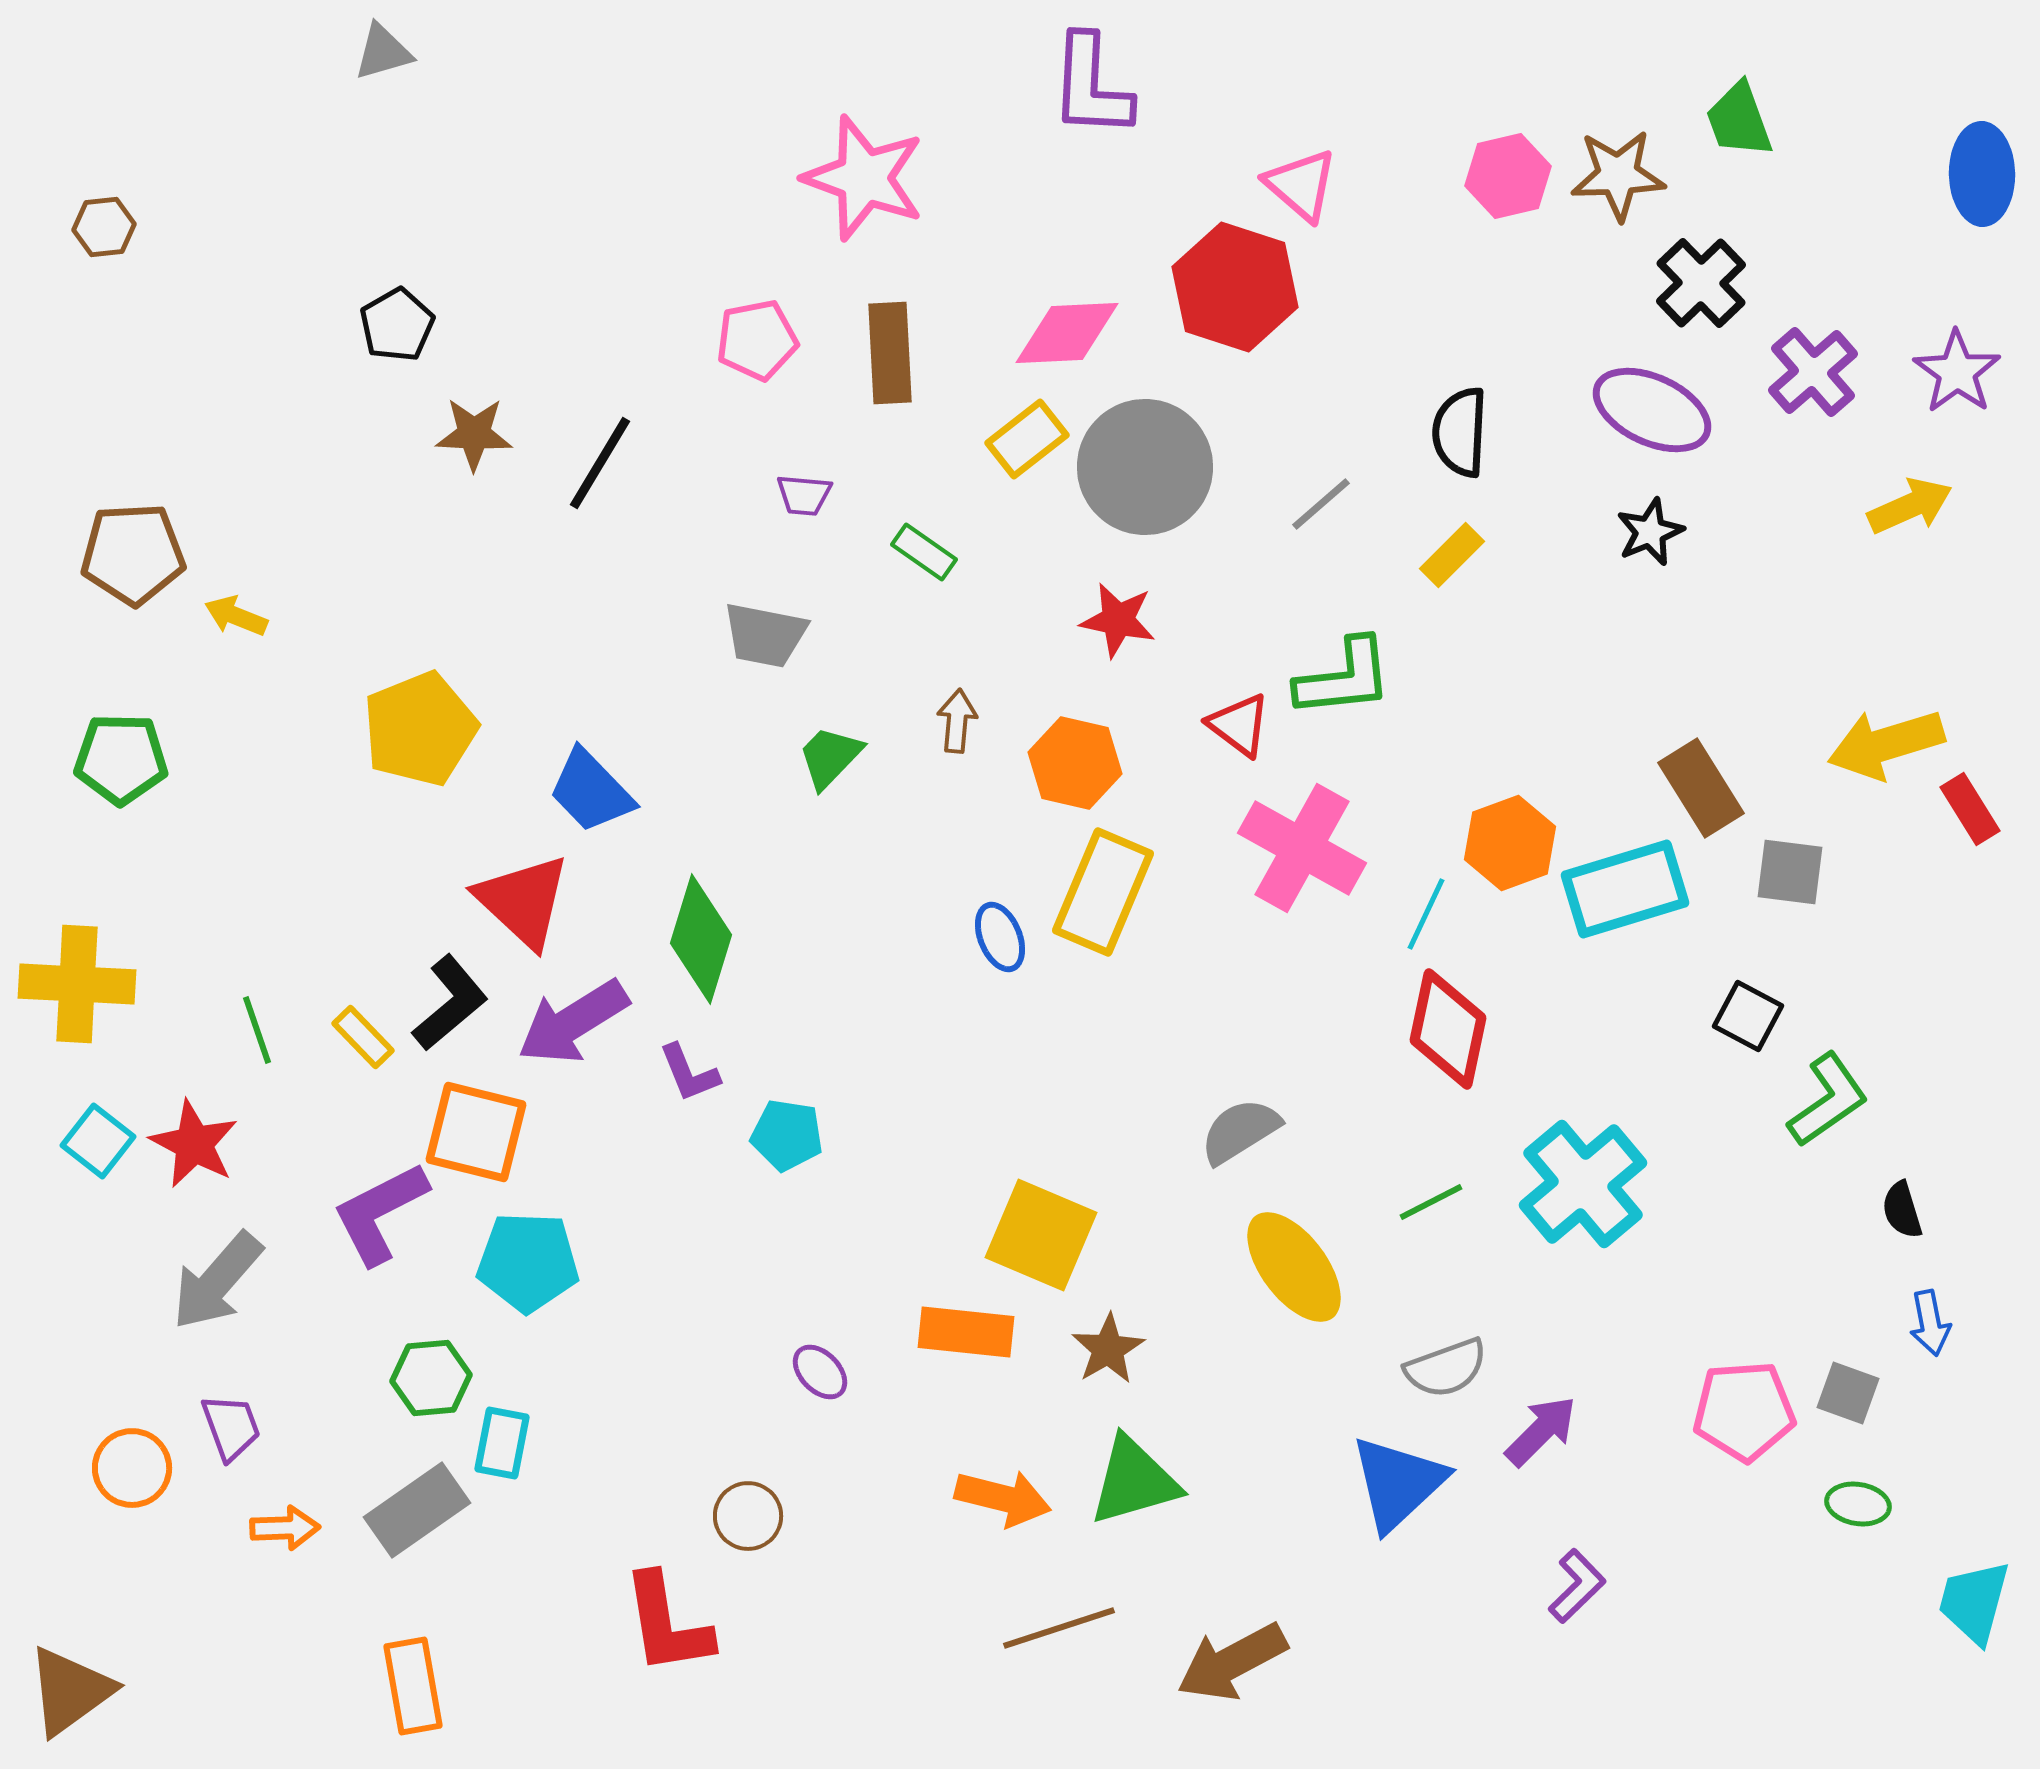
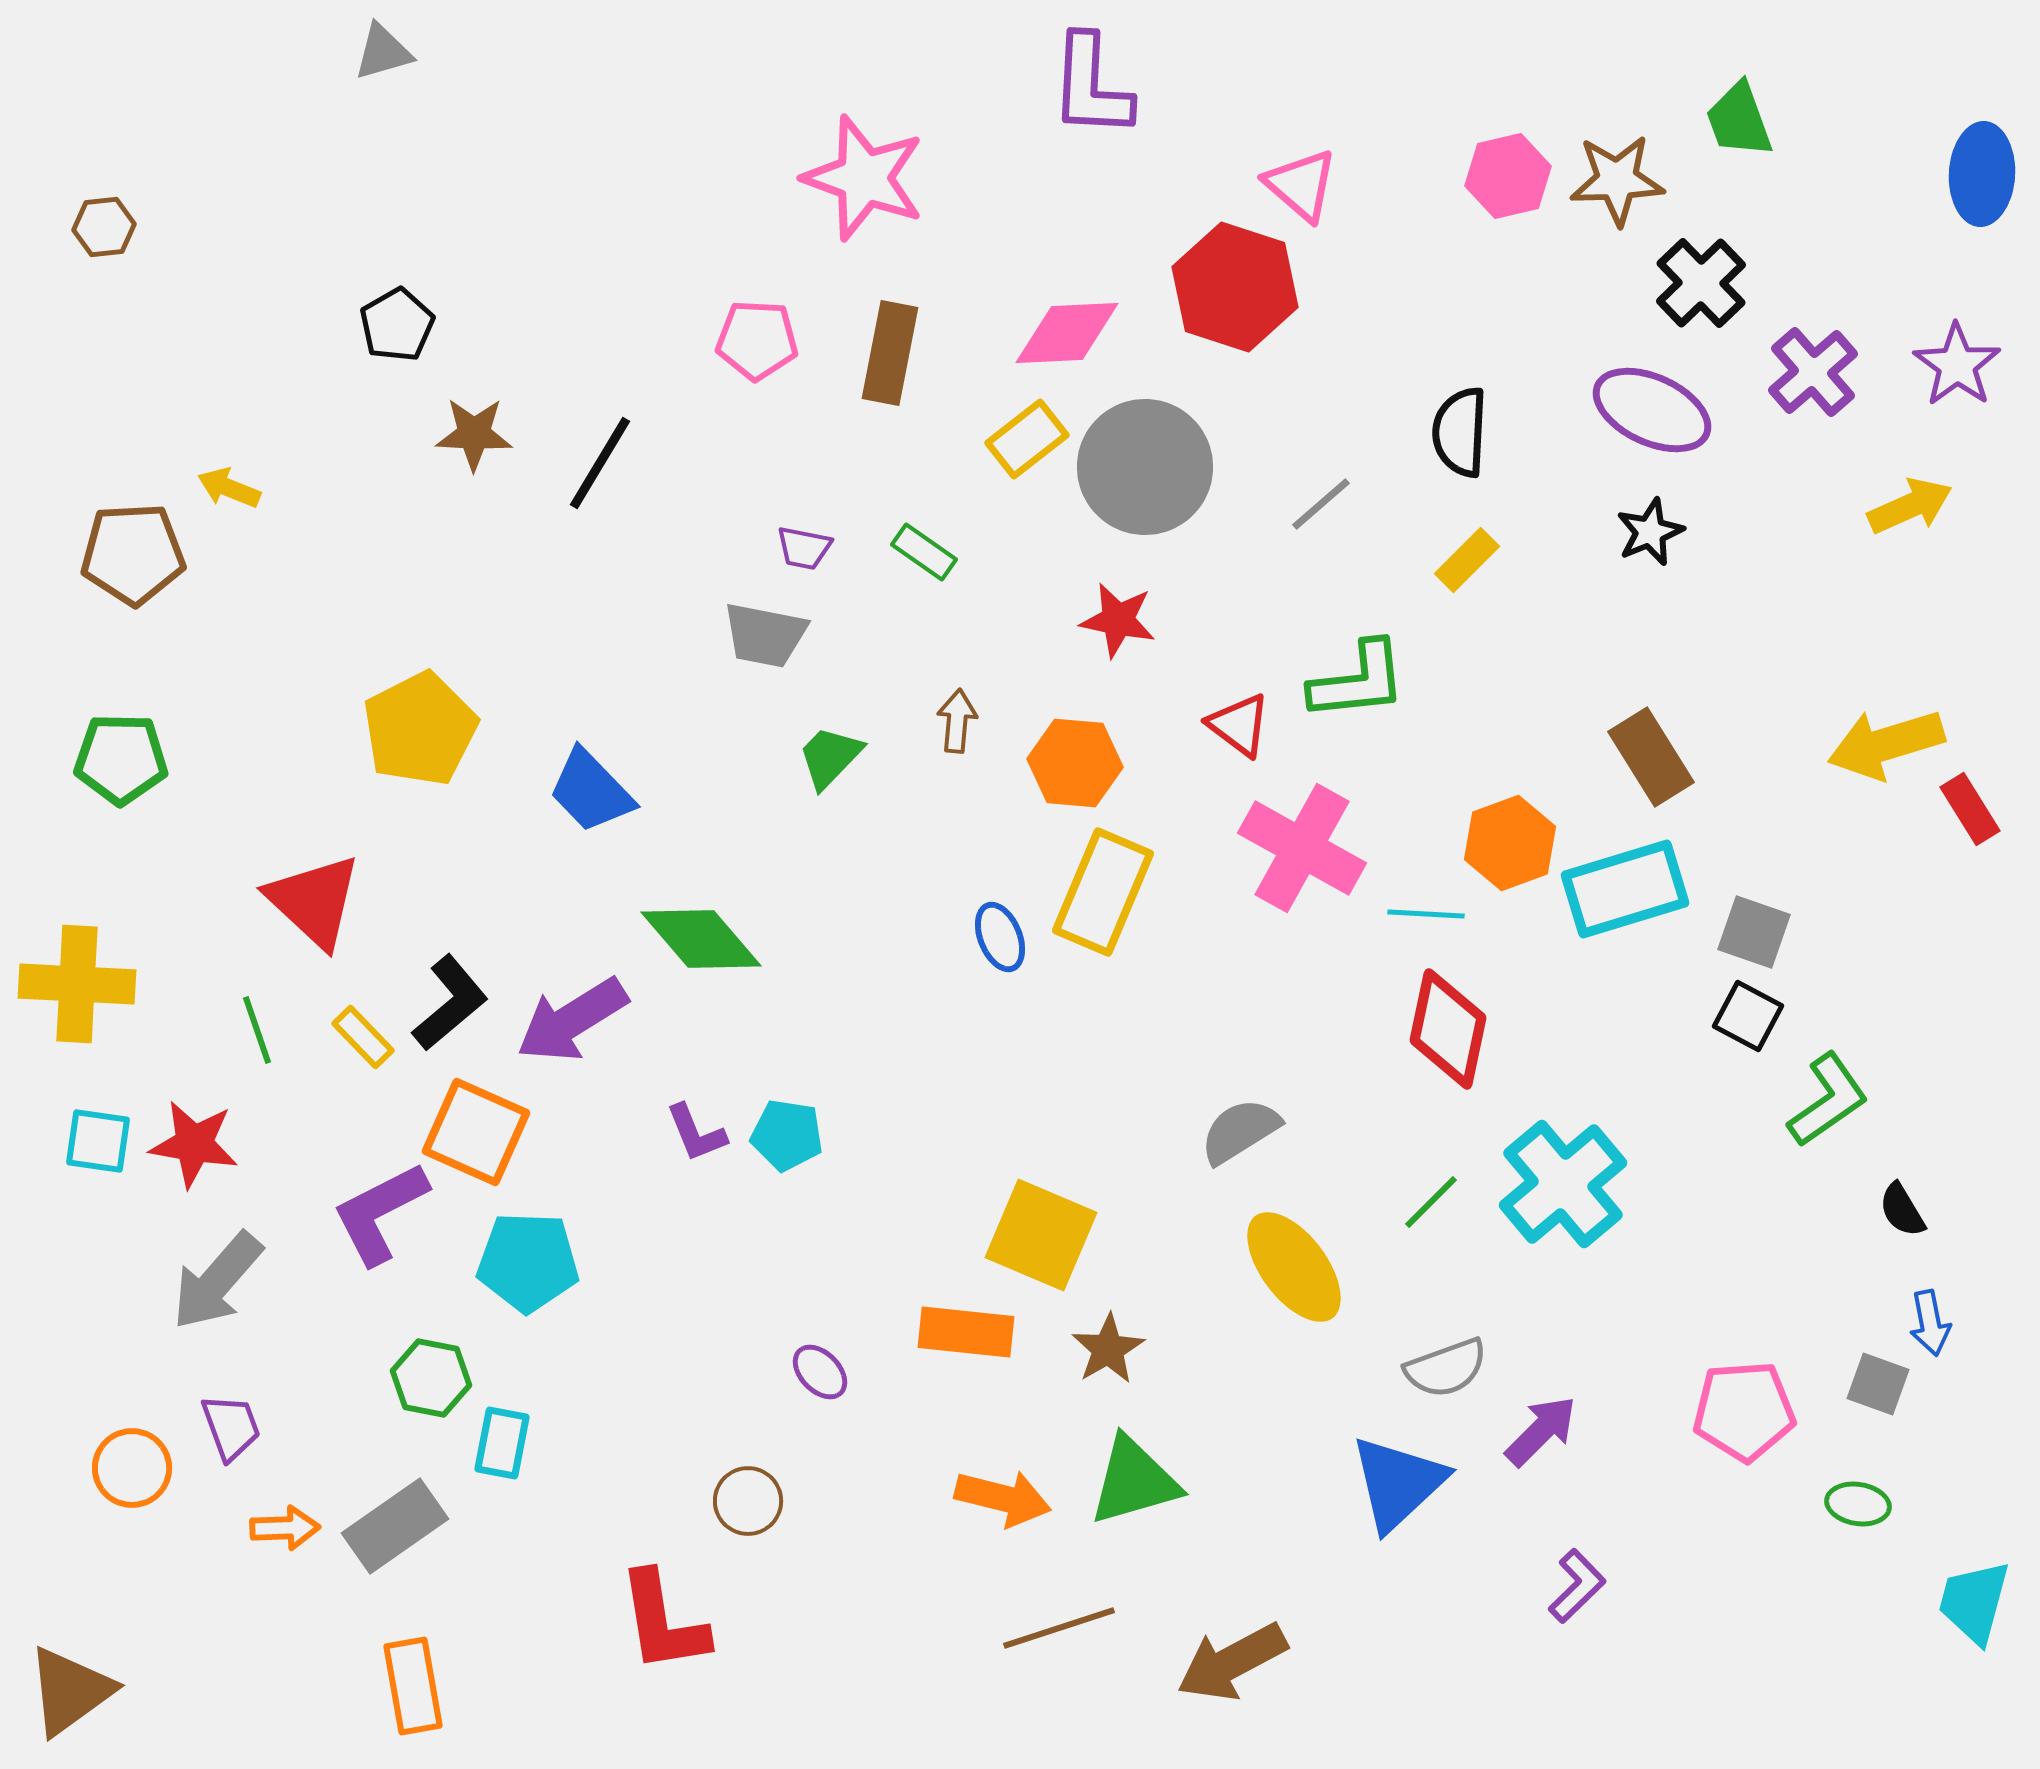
blue ellipse at (1982, 174): rotated 4 degrees clockwise
brown star at (1618, 175): moved 1 px left, 5 px down
pink pentagon at (757, 340): rotated 14 degrees clockwise
brown rectangle at (890, 353): rotated 14 degrees clockwise
purple star at (1957, 372): moved 7 px up
purple trapezoid at (804, 495): moved 53 px down; rotated 6 degrees clockwise
yellow rectangle at (1452, 555): moved 15 px right, 5 px down
yellow arrow at (236, 616): moved 7 px left, 128 px up
green L-shape at (1344, 678): moved 14 px right, 3 px down
yellow pentagon at (420, 729): rotated 5 degrees counterclockwise
orange hexagon at (1075, 763): rotated 8 degrees counterclockwise
brown rectangle at (1701, 788): moved 50 px left, 31 px up
gray square at (1790, 872): moved 36 px left, 60 px down; rotated 12 degrees clockwise
red triangle at (523, 901): moved 209 px left
cyan line at (1426, 914): rotated 68 degrees clockwise
green diamond at (701, 939): rotated 58 degrees counterclockwise
purple arrow at (573, 1022): moved 1 px left, 2 px up
purple L-shape at (689, 1073): moved 7 px right, 60 px down
orange square at (476, 1132): rotated 10 degrees clockwise
cyan square at (98, 1141): rotated 30 degrees counterclockwise
red star at (194, 1144): rotated 18 degrees counterclockwise
cyan cross at (1583, 1184): moved 20 px left
green line at (1431, 1202): rotated 18 degrees counterclockwise
black semicircle at (1902, 1210): rotated 14 degrees counterclockwise
green hexagon at (431, 1378): rotated 16 degrees clockwise
gray square at (1848, 1393): moved 30 px right, 9 px up
gray rectangle at (417, 1510): moved 22 px left, 16 px down
brown circle at (748, 1516): moved 15 px up
red L-shape at (667, 1624): moved 4 px left, 2 px up
